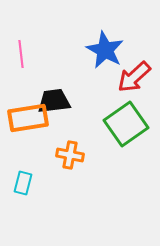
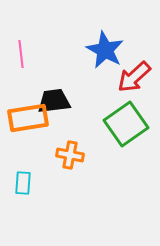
cyan rectangle: rotated 10 degrees counterclockwise
